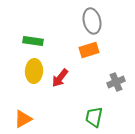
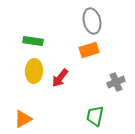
green trapezoid: moved 1 px right, 1 px up
